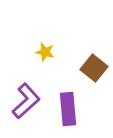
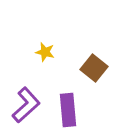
purple L-shape: moved 4 px down
purple rectangle: moved 1 px down
